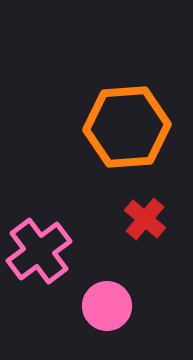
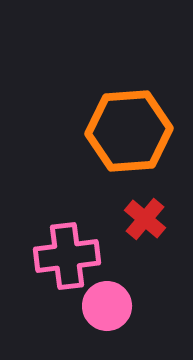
orange hexagon: moved 2 px right, 4 px down
pink cross: moved 28 px right, 5 px down; rotated 30 degrees clockwise
